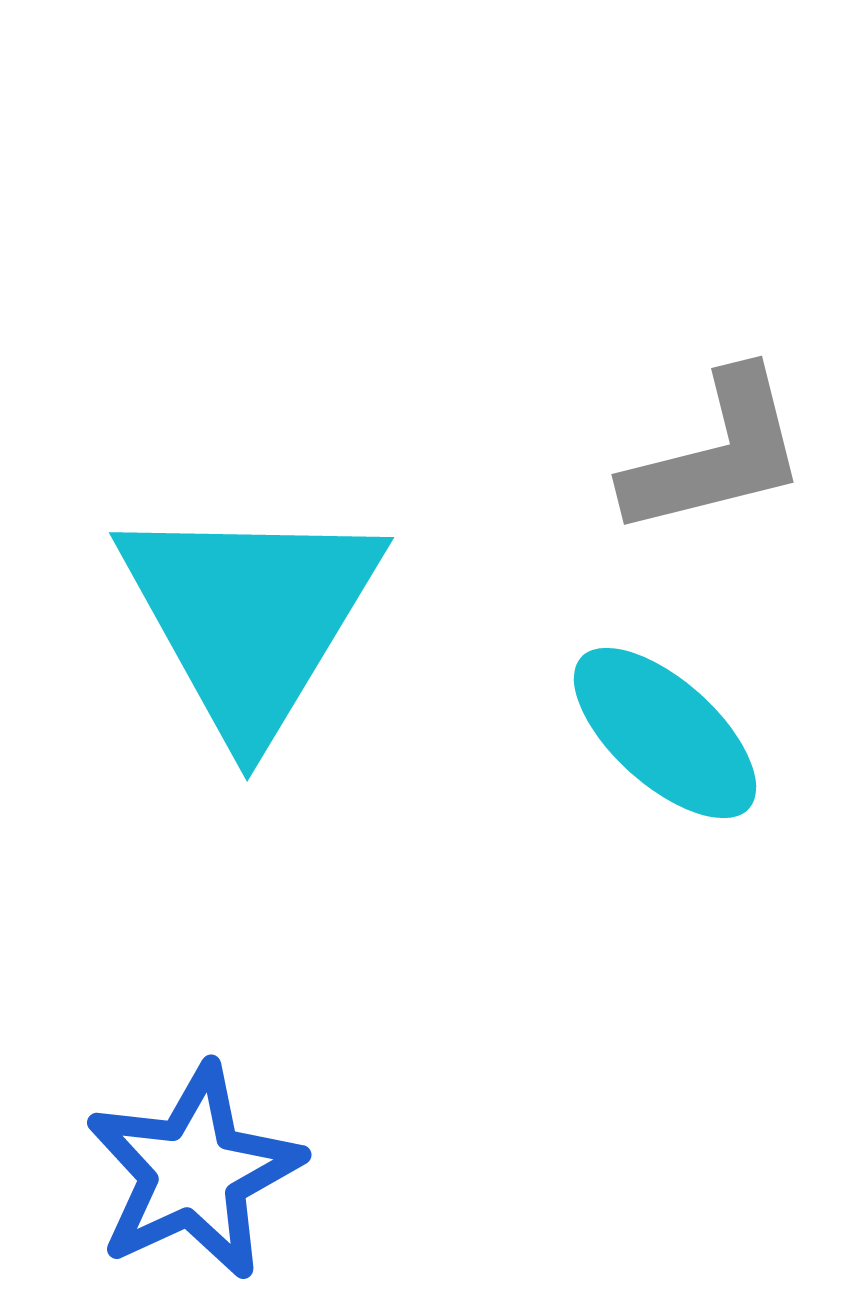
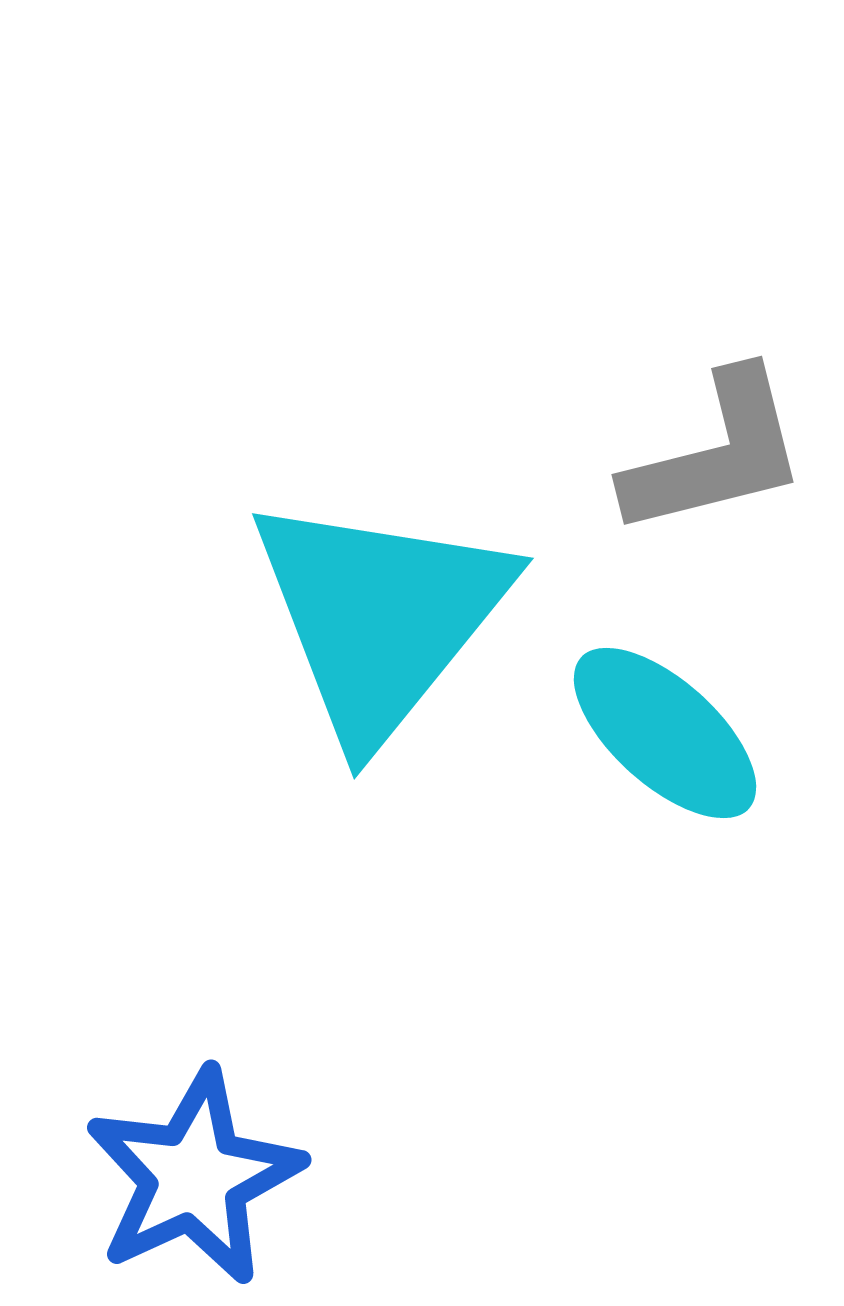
cyan triangle: moved 130 px right; rotated 8 degrees clockwise
blue star: moved 5 px down
